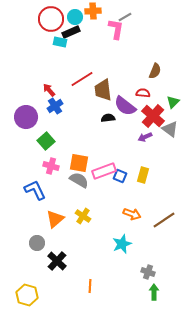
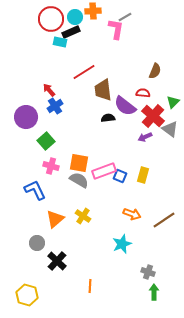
red line: moved 2 px right, 7 px up
